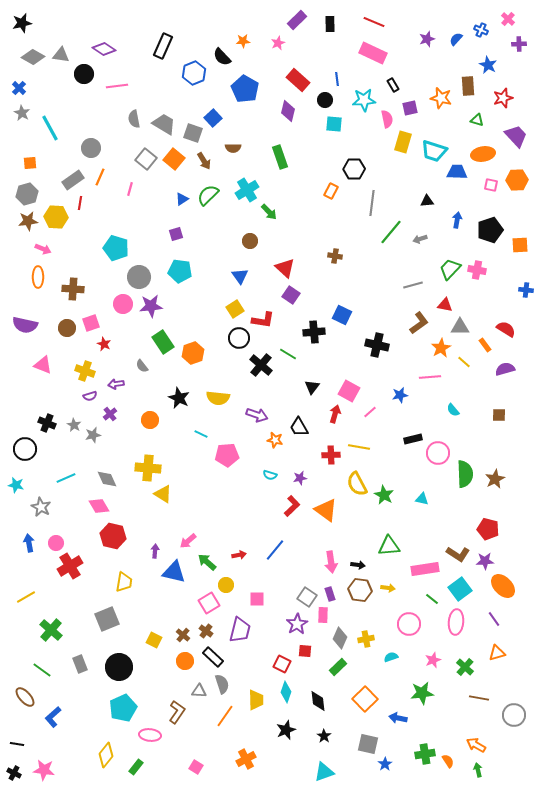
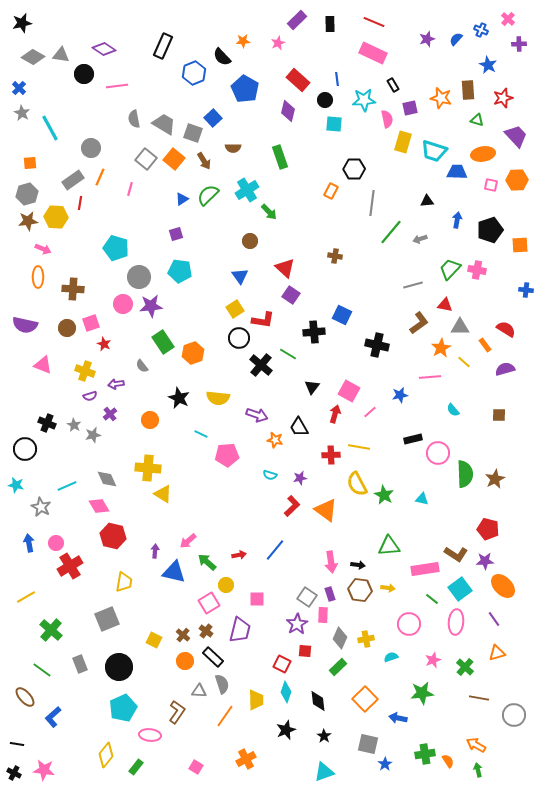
brown rectangle at (468, 86): moved 4 px down
cyan line at (66, 478): moved 1 px right, 8 px down
brown L-shape at (458, 554): moved 2 px left
